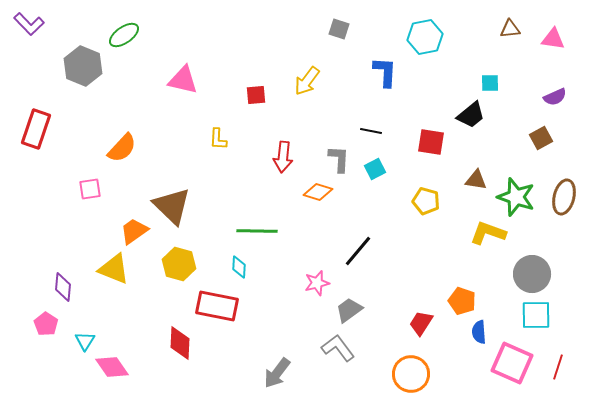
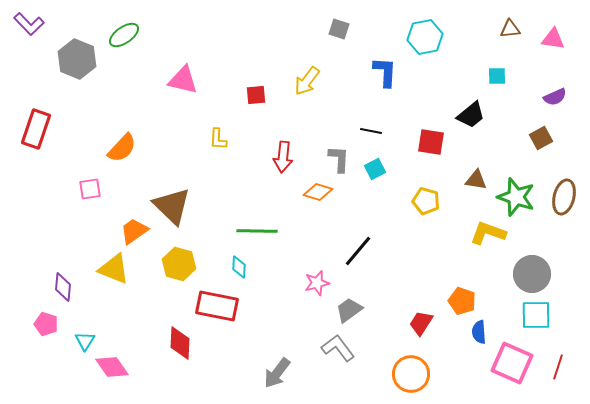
gray hexagon at (83, 66): moved 6 px left, 7 px up
cyan square at (490, 83): moved 7 px right, 7 px up
pink pentagon at (46, 324): rotated 15 degrees counterclockwise
